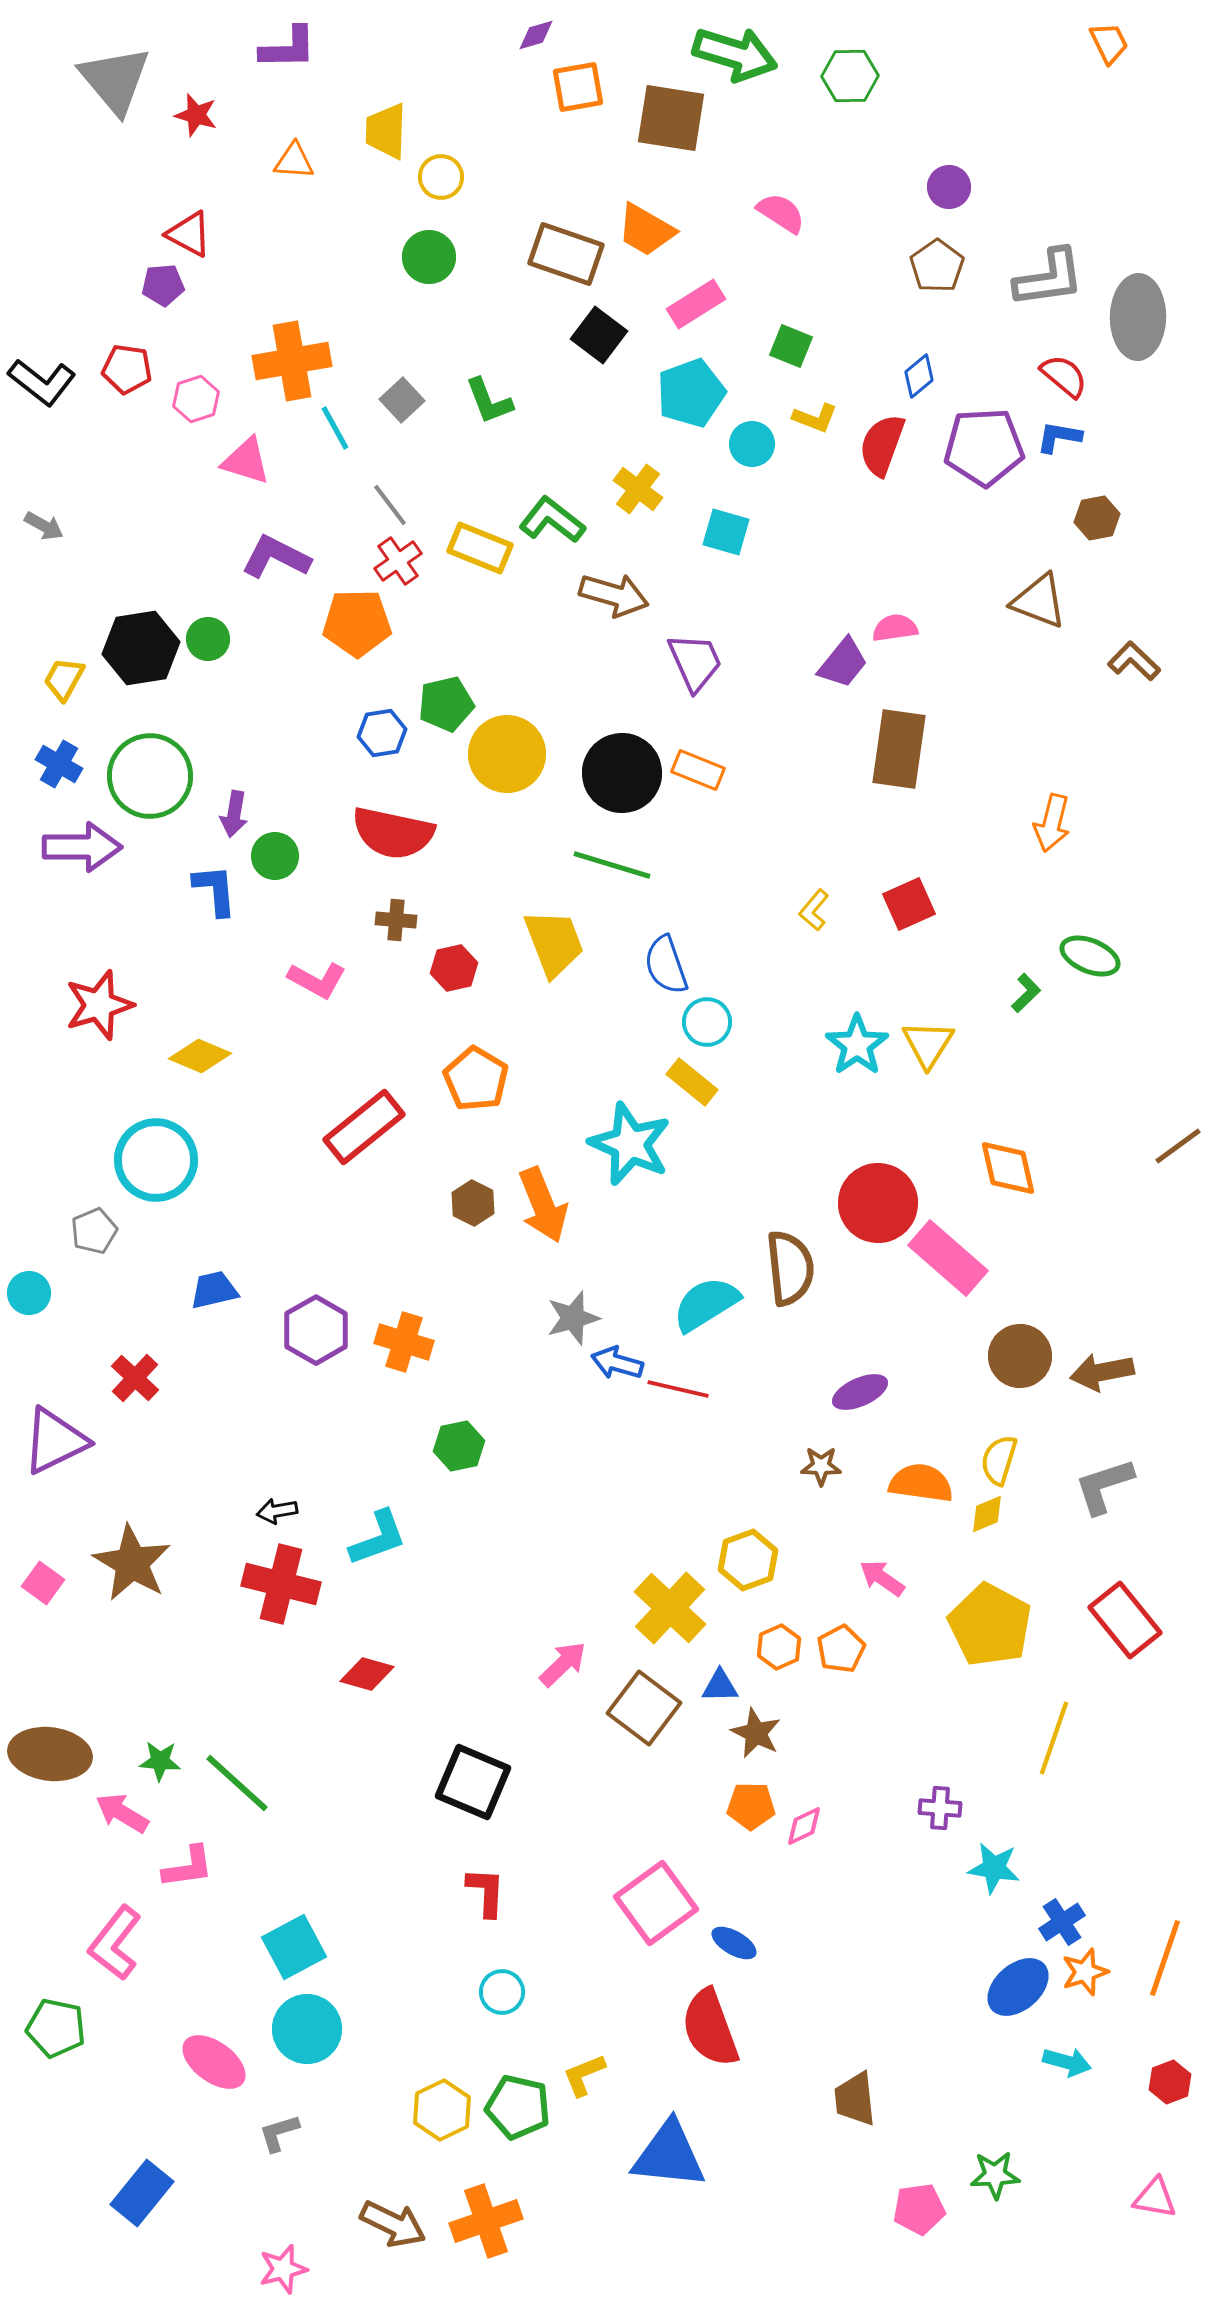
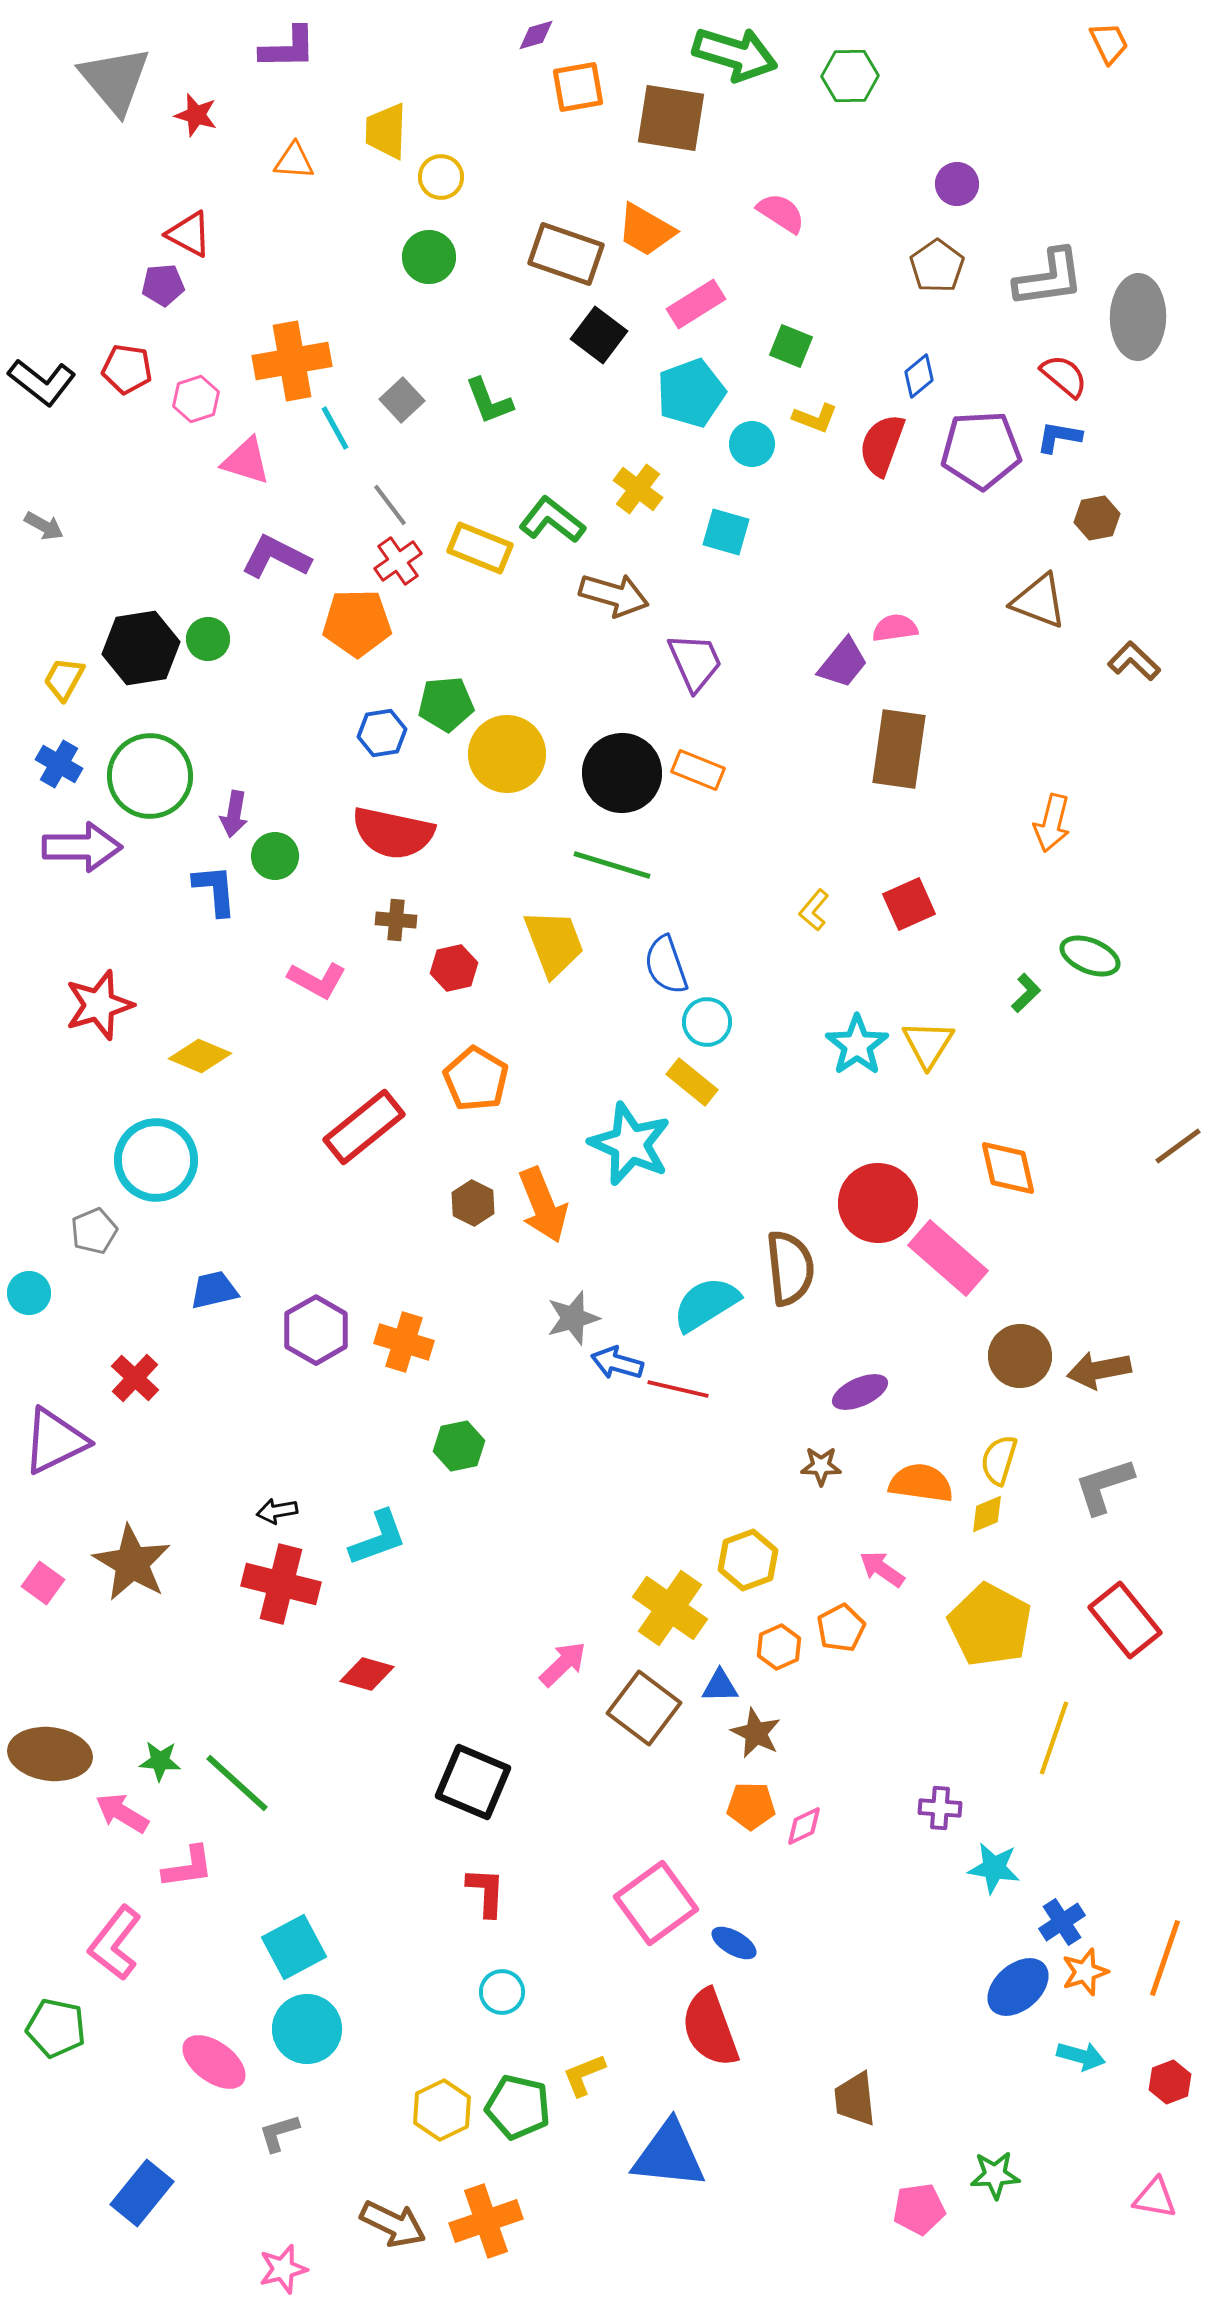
purple circle at (949, 187): moved 8 px right, 3 px up
purple pentagon at (984, 447): moved 3 px left, 3 px down
green pentagon at (446, 704): rotated 8 degrees clockwise
brown arrow at (1102, 1372): moved 3 px left, 2 px up
pink arrow at (882, 1578): moved 9 px up
yellow cross at (670, 1608): rotated 8 degrees counterclockwise
orange pentagon at (841, 1649): moved 21 px up
cyan arrow at (1067, 2062): moved 14 px right, 6 px up
